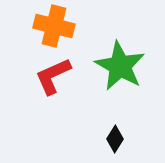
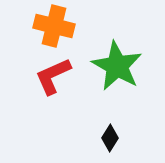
green star: moved 3 px left
black diamond: moved 5 px left, 1 px up
